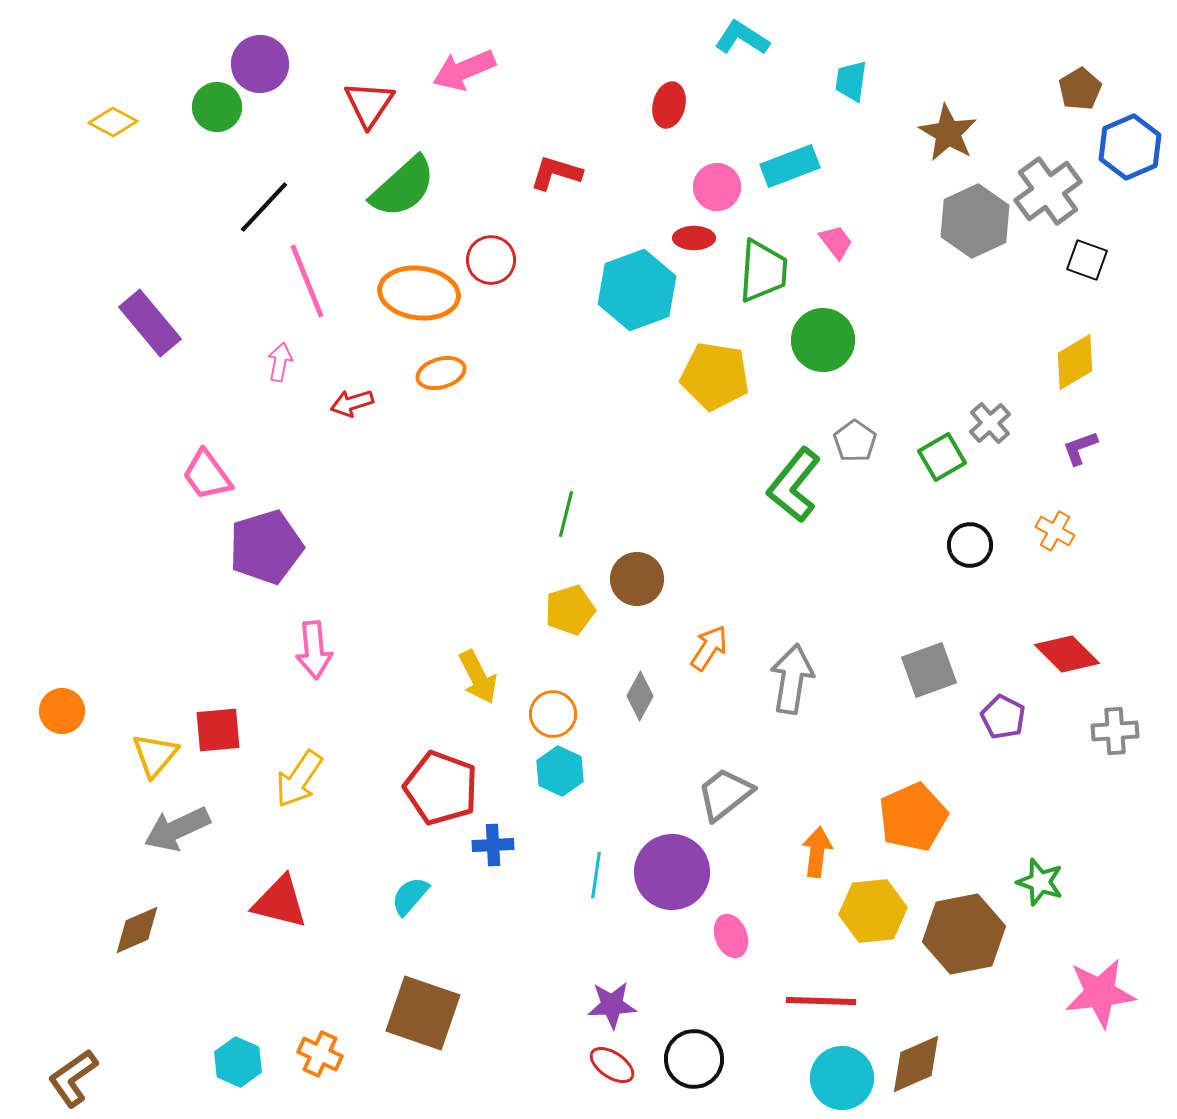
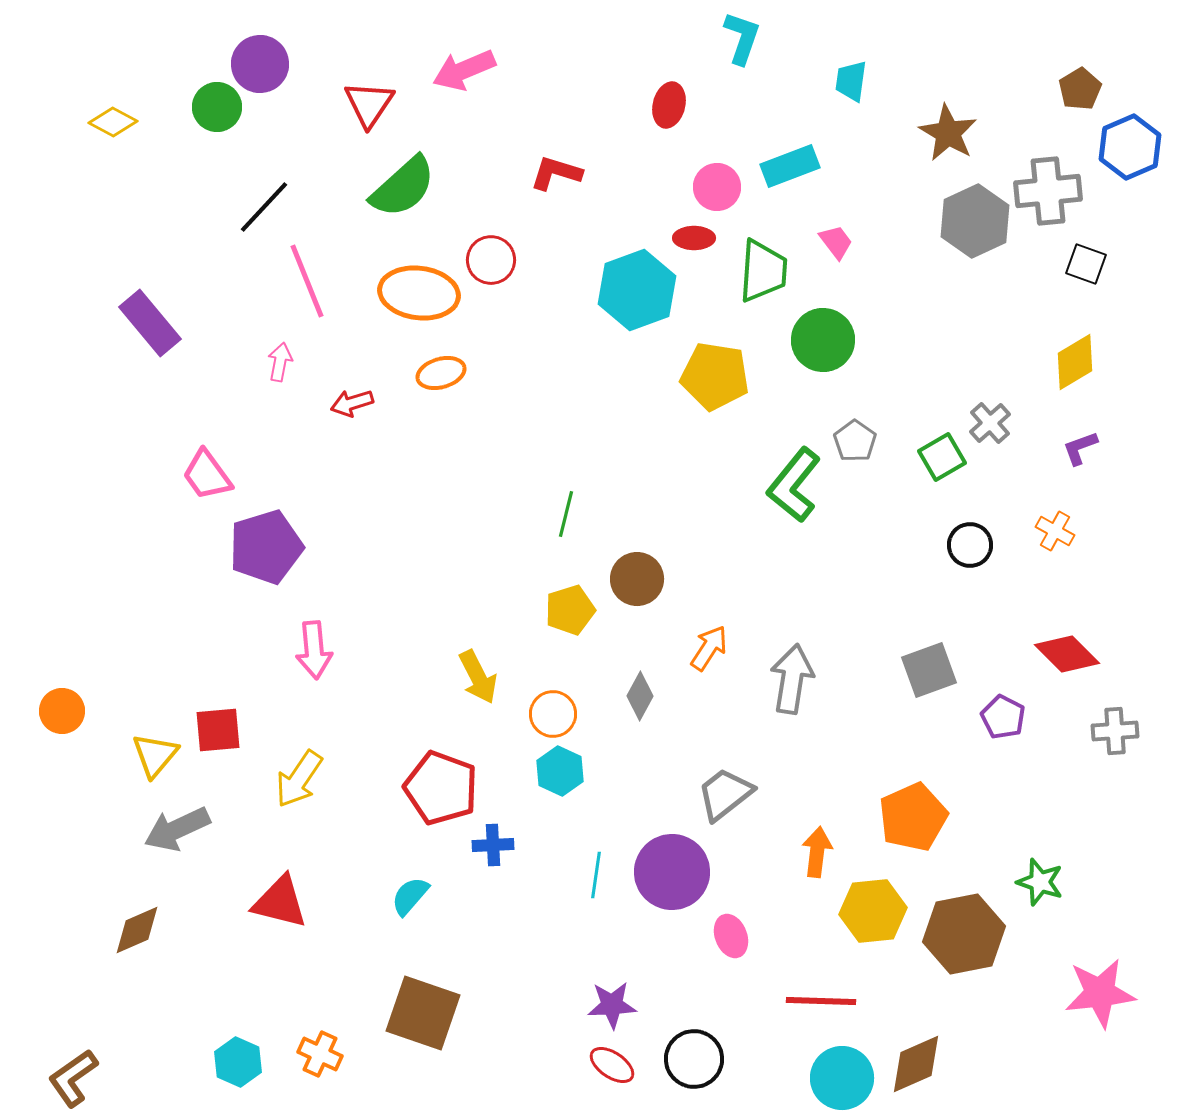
cyan L-shape at (742, 38): rotated 76 degrees clockwise
gray cross at (1048, 191): rotated 30 degrees clockwise
black square at (1087, 260): moved 1 px left, 4 px down
